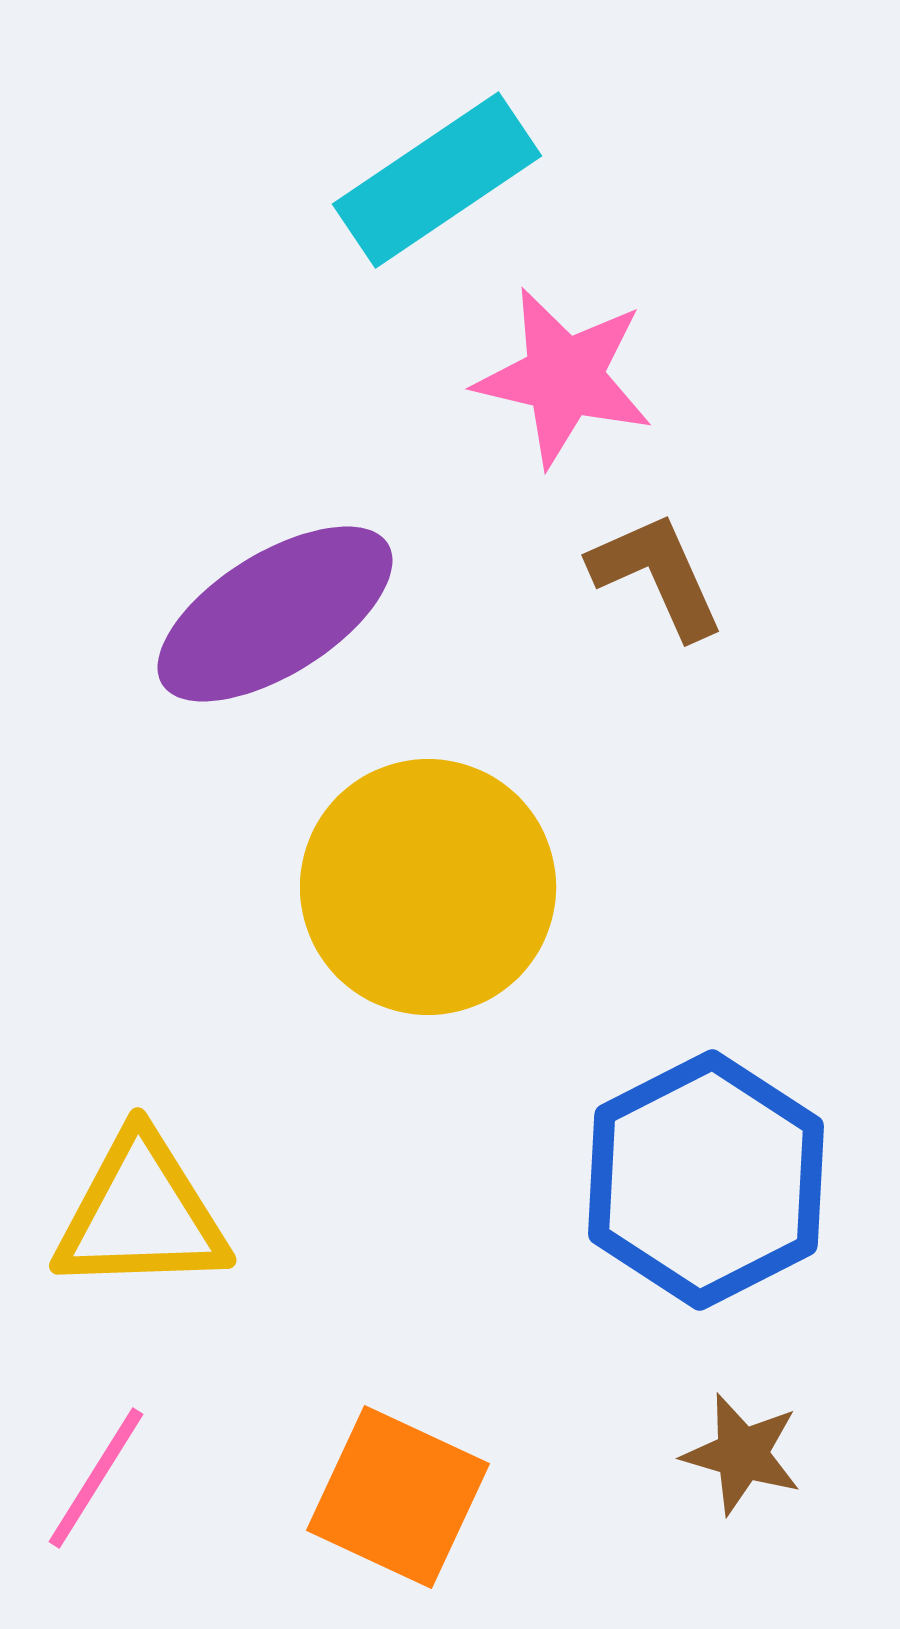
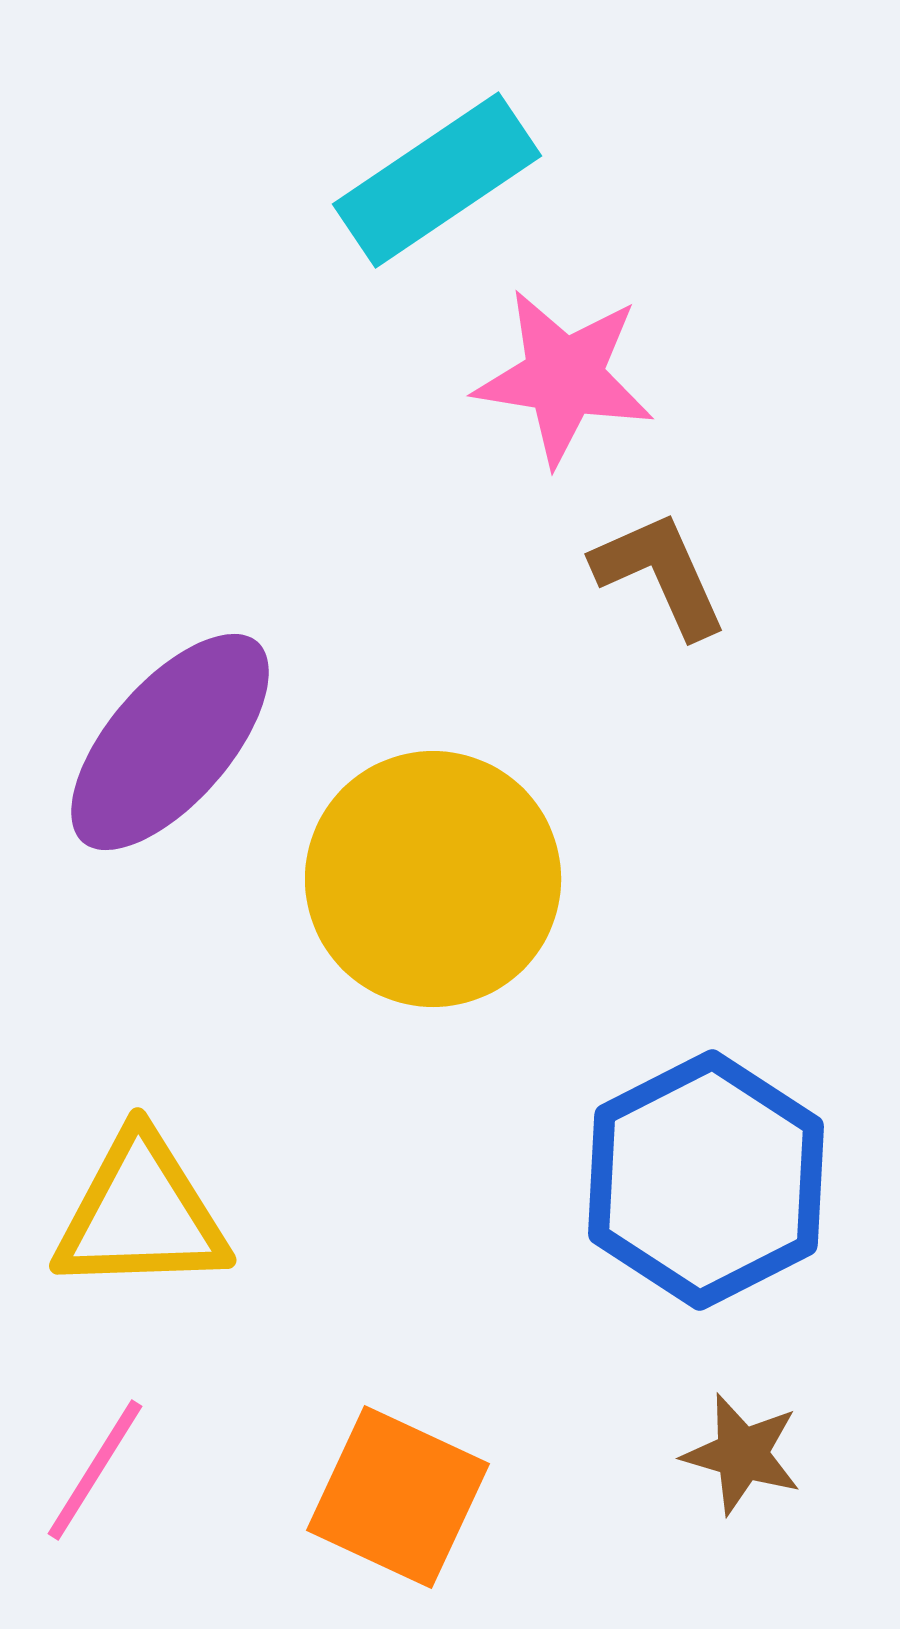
pink star: rotated 4 degrees counterclockwise
brown L-shape: moved 3 px right, 1 px up
purple ellipse: moved 105 px left, 128 px down; rotated 17 degrees counterclockwise
yellow circle: moved 5 px right, 8 px up
pink line: moved 1 px left, 8 px up
